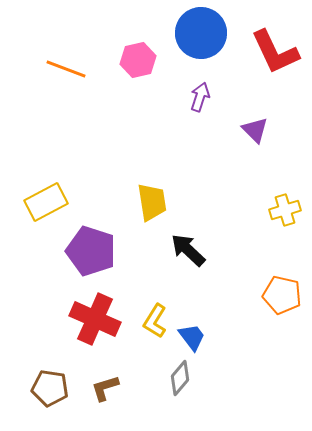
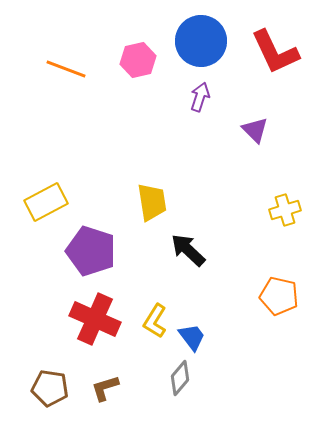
blue circle: moved 8 px down
orange pentagon: moved 3 px left, 1 px down
